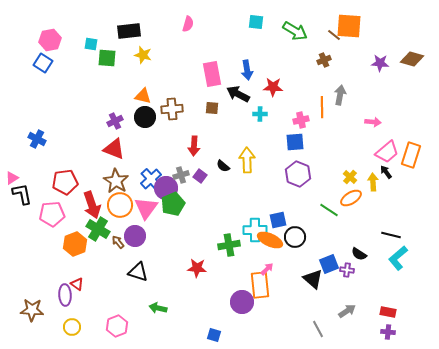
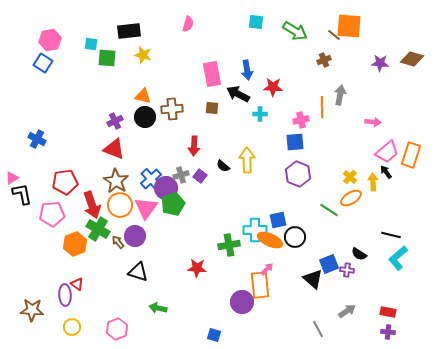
pink hexagon at (117, 326): moved 3 px down
